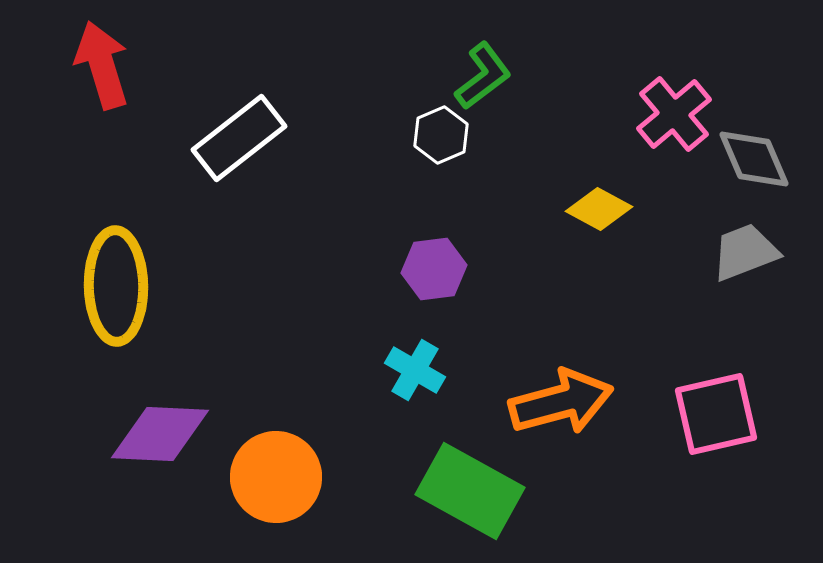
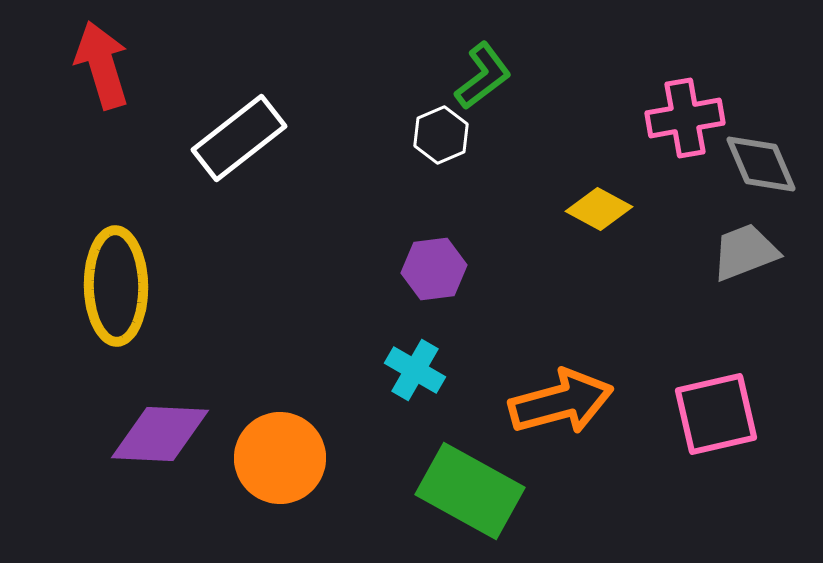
pink cross: moved 11 px right, 4 px down; rotated 30 degrees clockwise
gray diamond: moved 7 px right, 5 px down
orange circle: moved 4 px right, 19 px up
